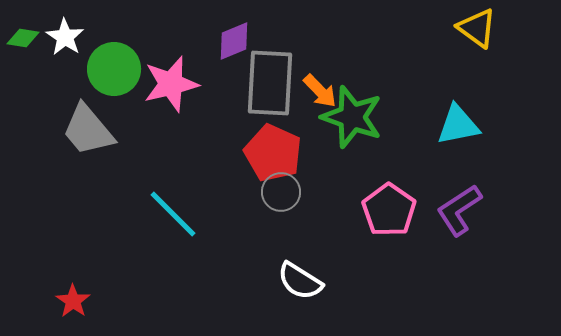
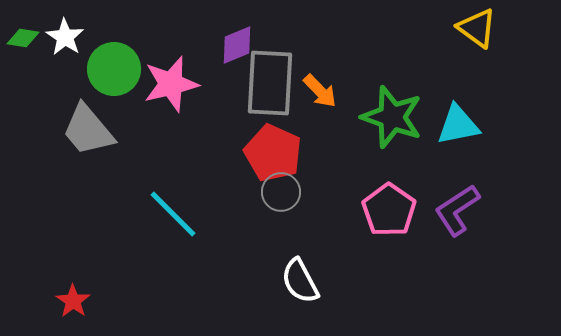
purple diamond: moved 3 px right, 4 px down
green star: moved 40 px right
purple L-shape: moved 2 px left
white semicircle: rotated 30 degrees clockwise
